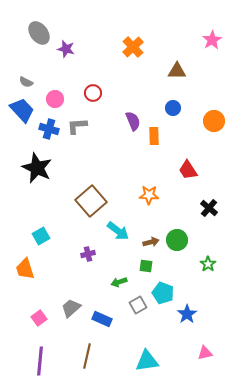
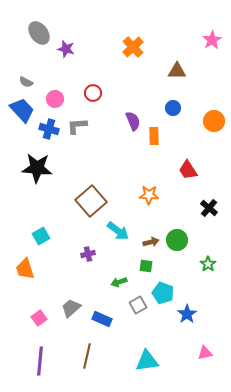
black star: rotated 20 degrees counterclockwise
